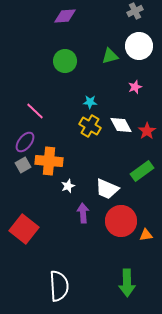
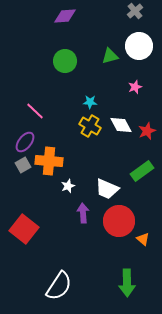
gray cross: rotated 14 degrees counterclockwise
red star: rotated 12 degrees clockwise
red circle: moved 2 px left
orange triangle: moved 3 px left, 4 px down; rotated 48 degrees clockwise
white semicircle: rotated 36 degrees clockwise
